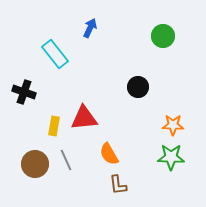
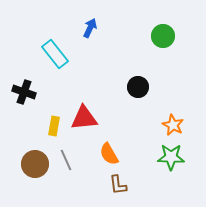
orange star: rotated 25 degrees clockwise
